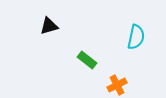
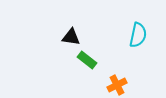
black triangle: moved 22 px right, 11 px down; rotated 24 degrees clockwise
cyan semicircle: moved 2 px right, 2 px up
